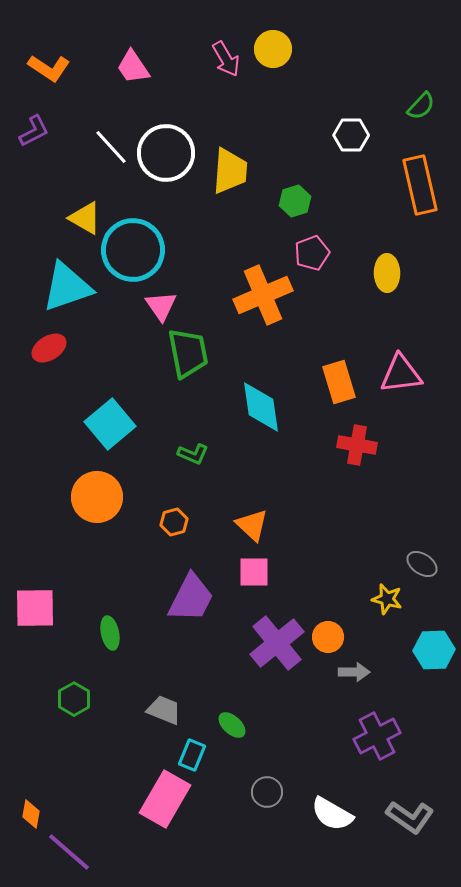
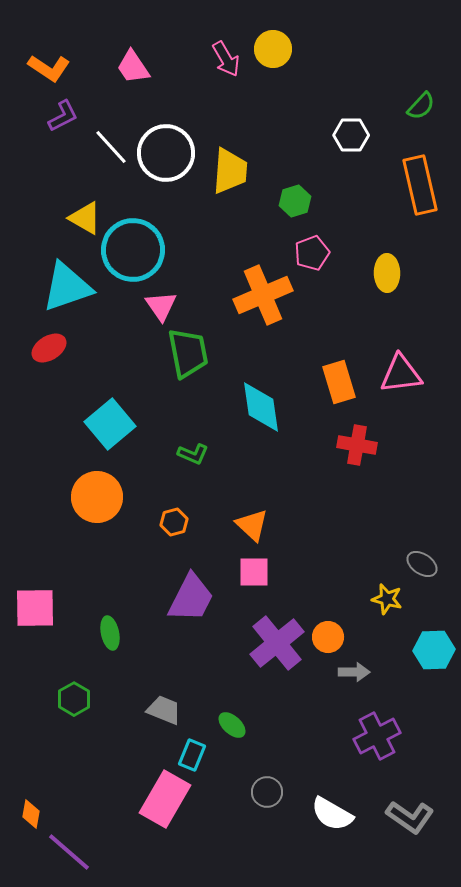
purple L-shape at (34, 131): moved 29 px right, 15 px up
